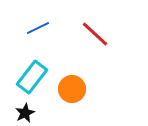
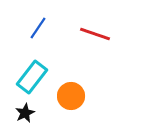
blue line: rotated 30 degrees counterclockwise
red line: rotated 24 degrees counterclockwise
orange circle: moved 1 px left, 7 px down
